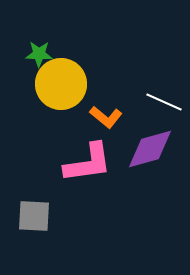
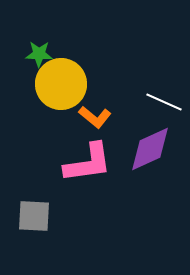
orange L-shape: moved 11 px left
purple diamond: rotated 9 degrees counterclockwise
